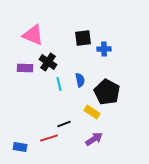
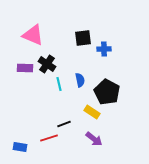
black cross: moved 1 px left, 2 px down
purple arrow: rotated 72 degrees clockwise
